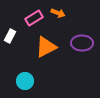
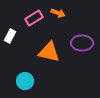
orange triangle: moved 3 px right, 5 px down; rotated 40 degrees clockwise
